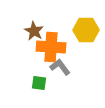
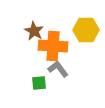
orange cross: moved 2 px right, 1 px up
gray L-shape: moved 2 px left, 2 px down
green square: rotated 14 degrees counterclockwise
